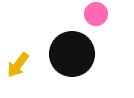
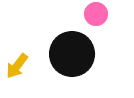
yellow arrow: moved 1 px left, 1 px down
